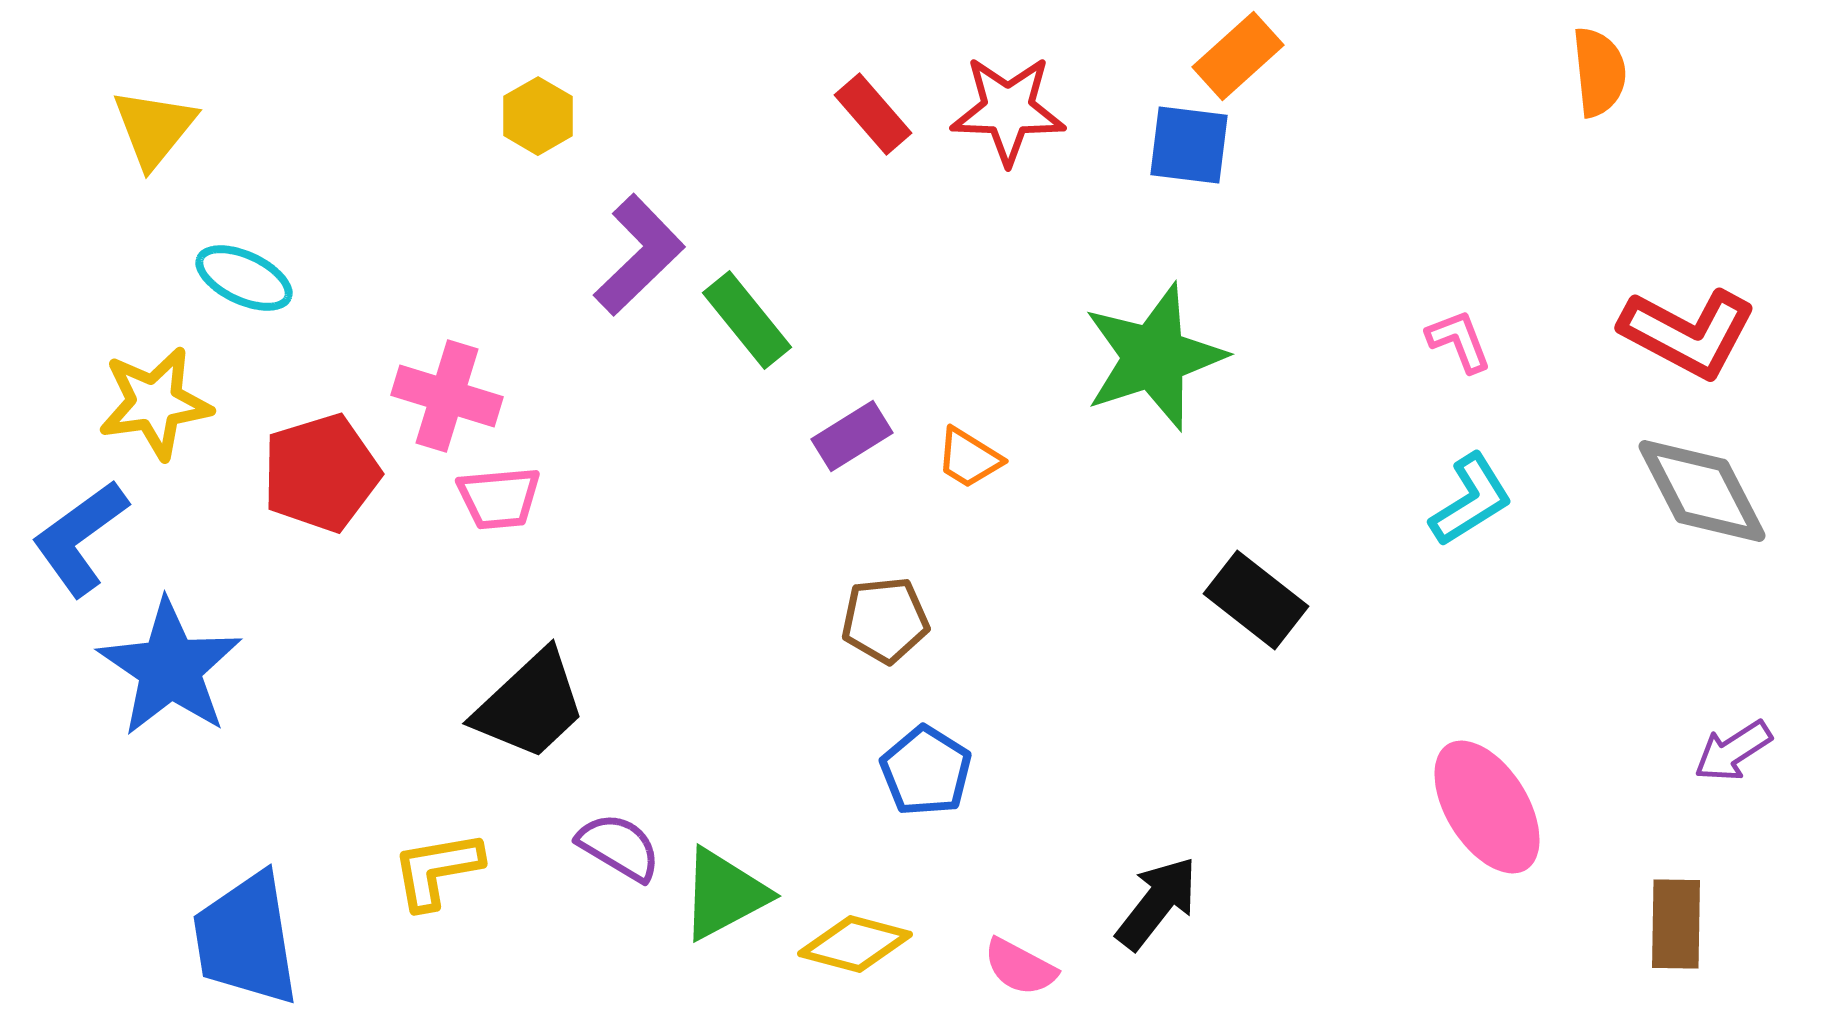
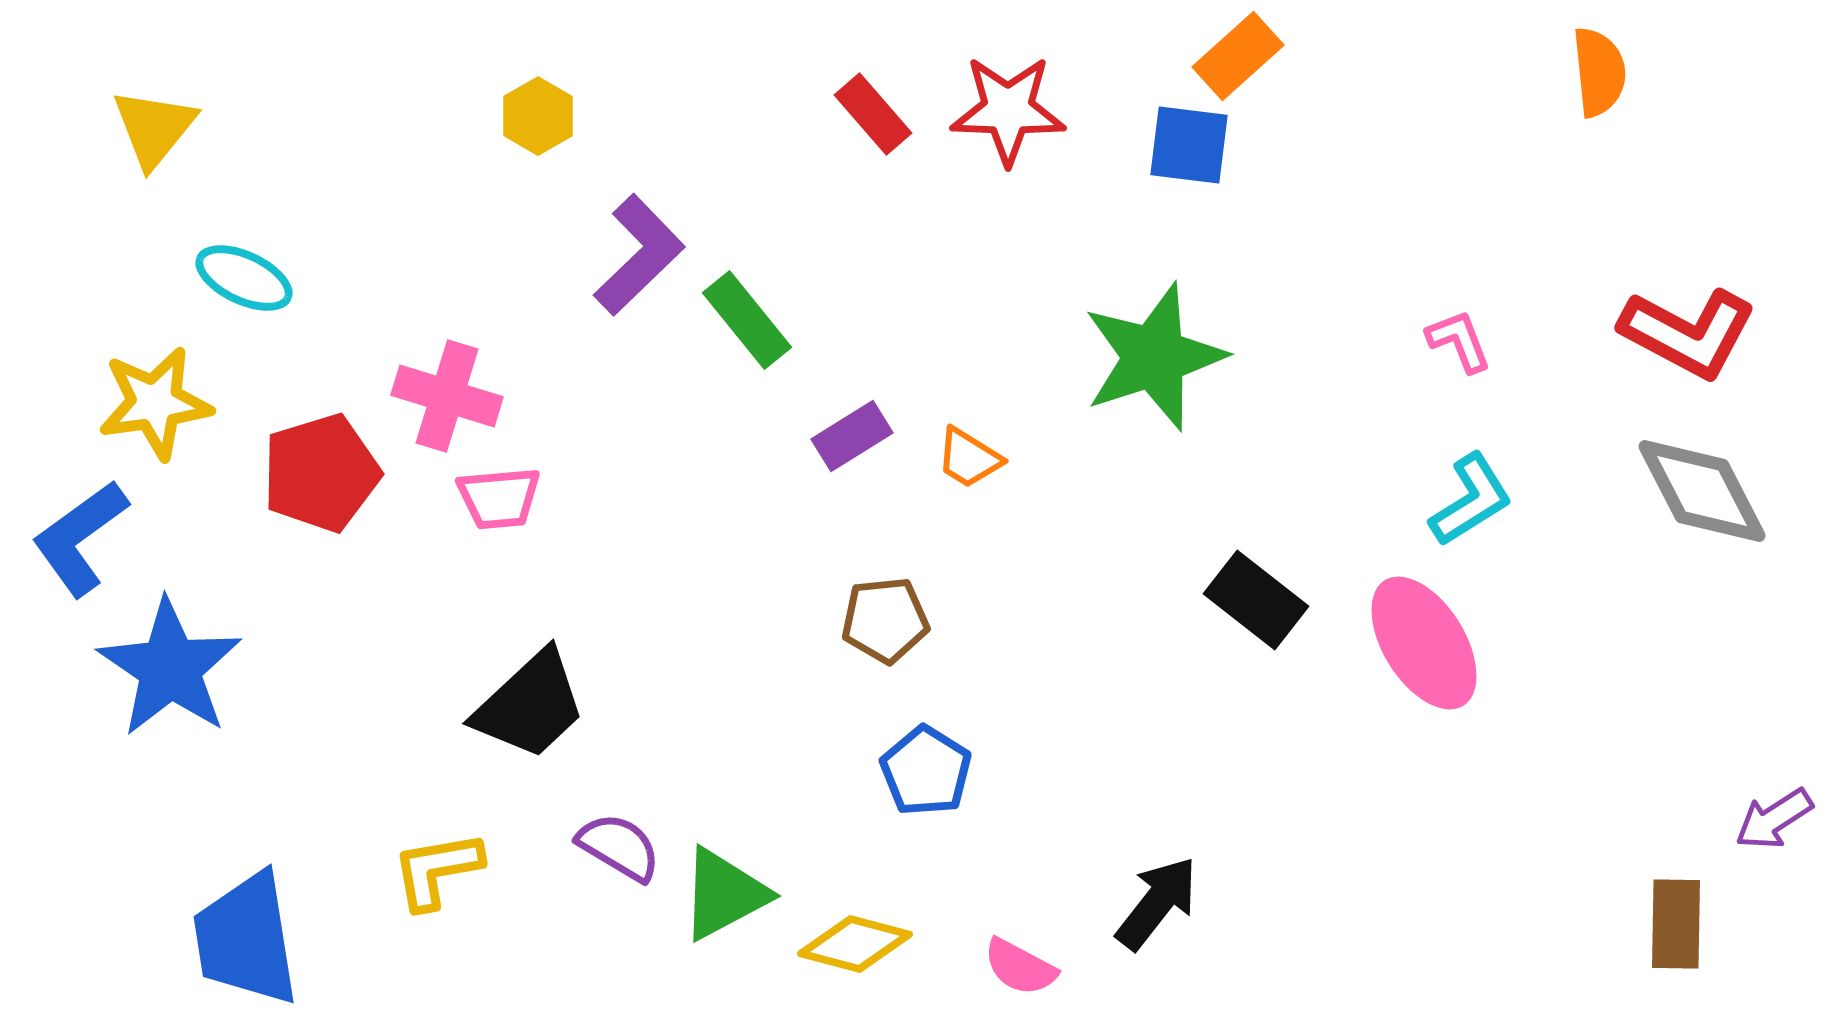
purple arrow: moved 41 px right, 68 px down
pink ellipse: moved 63 px left, 164 px up
